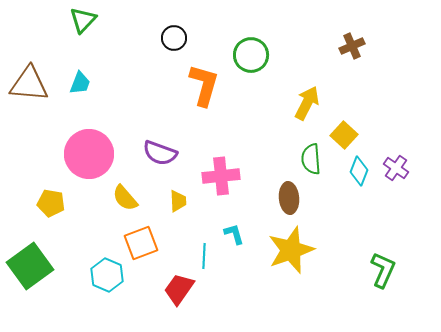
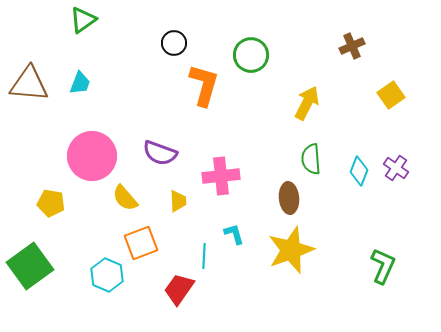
green triangle: rotated 12 degrees clockwise
black circle: moved 5 px down
yellow square: moved 47 px right, 40 px up; rotated 12 degrees clockwise
pink circle: moved 3 px right, 2 px down
green L-shape: moved 4 px up
